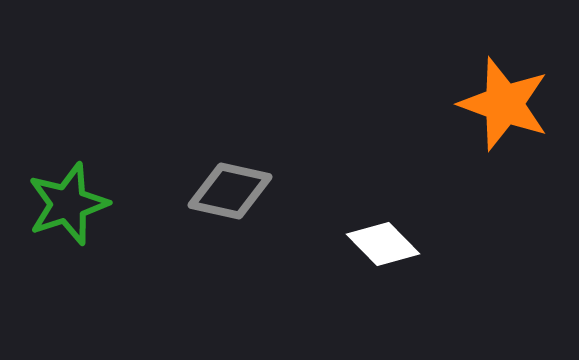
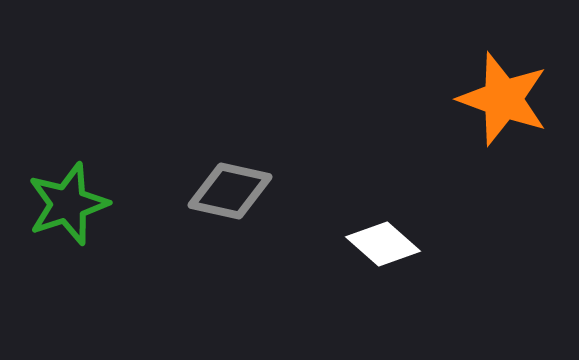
orange star: moved 1 px left, 5 px up
white diamond: rotated 4 degrees counterclockwise
